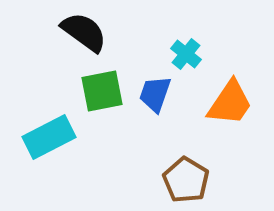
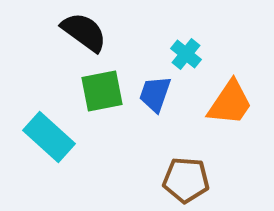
cyan rectangle: rotated 69 degrees clockwise
brown pentagon: rotated 27 degrees counterclockwise
